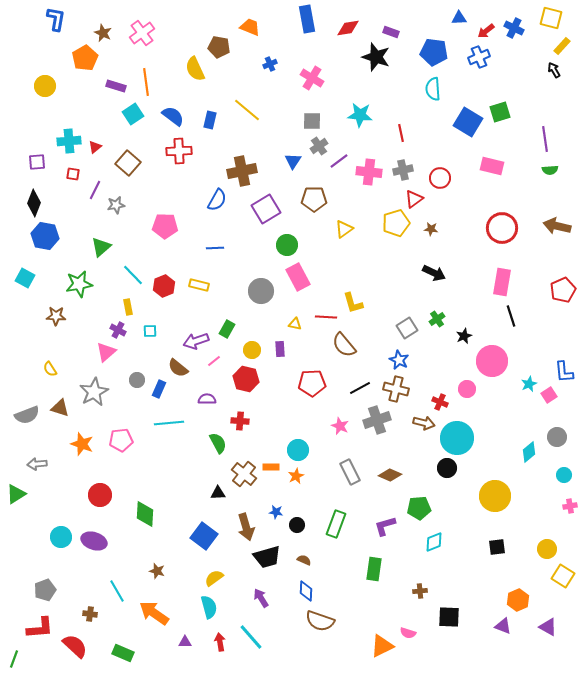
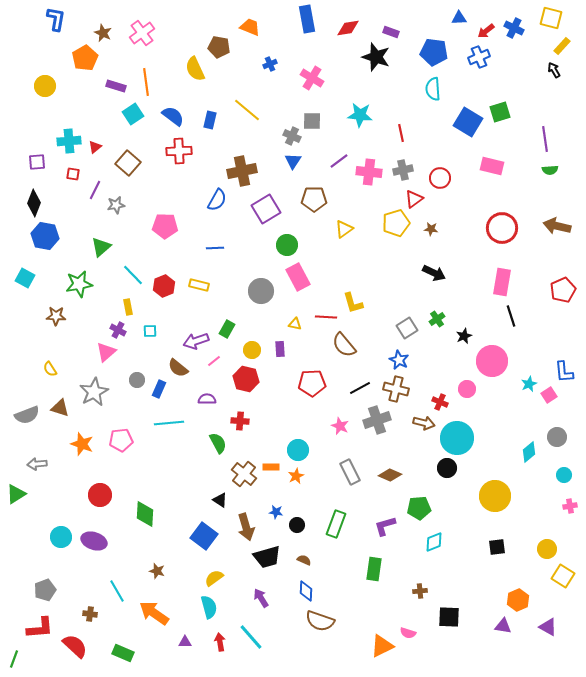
gray cross at (319, 146): moved 27 px left, 10 px up; rotated 30 degrees counterclockwise
black triangle at (218, 493): moved 2 px right, 7 px down; rotated 35 degrees clockwise
purple triangle at (503, 626): rotated 12 degrees counterclockwise
